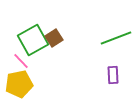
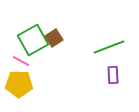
green line: moved 7 px left, 9 px down
pink line: rotated 18 degrees counterclockwise
yellow pentagon: rotated 12 degrees clockwise
